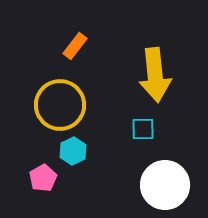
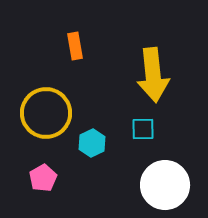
orange rectangle: rotated 48 degrees counterclockwise
yellow arrow: moved 2 px left
yellow circle: moved 14 px left, 8 px down
cyan hexagon: moved 19 px right, 8 px up
